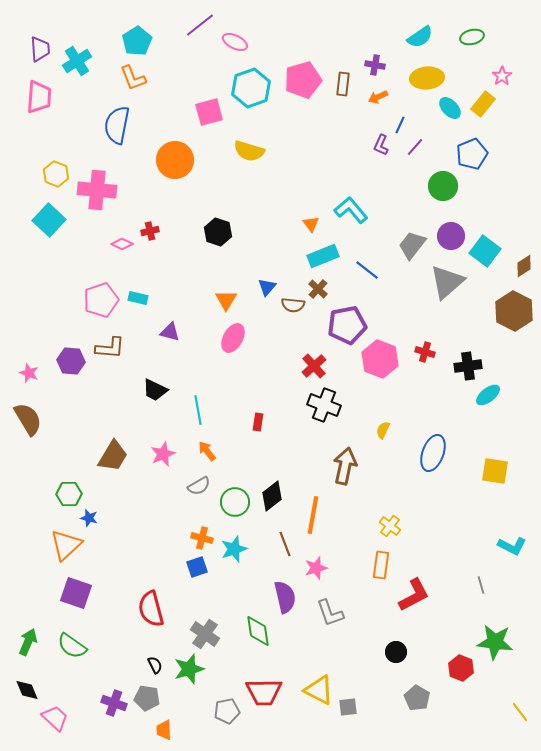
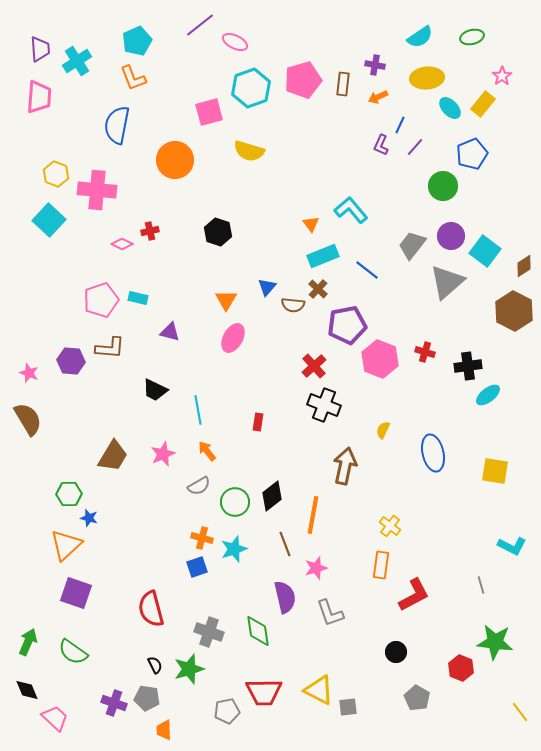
cyan pentagon at (137, 41): rotated 8 degrees clockwise
blue ellipse at (433, 453): rotated 33 degrees counterclockwise
gray cross at (205, 634): moved 4 px right, 2 px up; rotated 16 degrees counterclockwise
green semicircle at (72, 646): moved 1 px right, 6 px down
